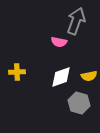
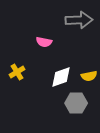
gray arrow: moved 3 px right, 1 px up; rotated 68 degrees clockwise
pink semicircle: moved 15 px left
yellow cross: rotated 28 degrees counterclockwise
gray hexagon: moved 3 px left; rotated 15 degrees counterclockwise
